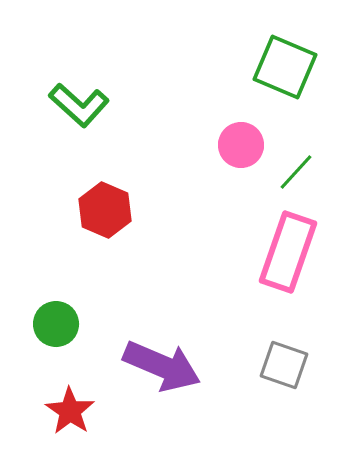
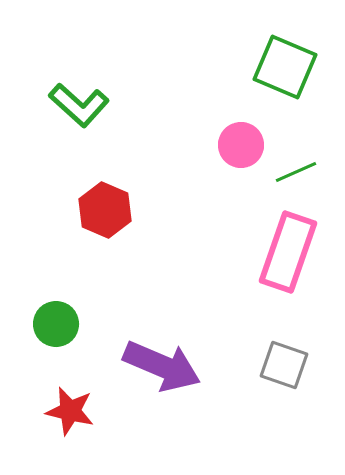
green line: rotated 24 degrees clockwise
red star: rotated 21 degrees counterclockwise
